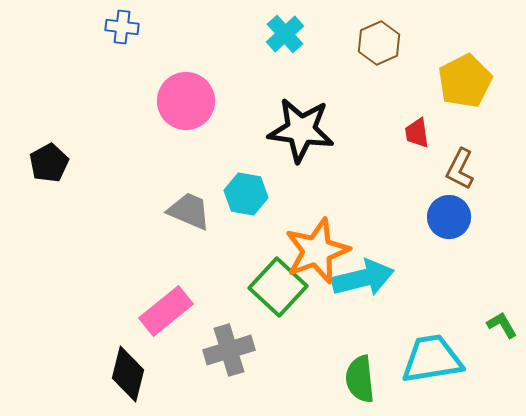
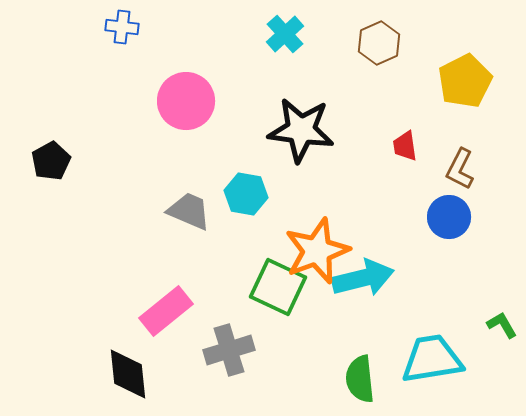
red trapezoid: moved 12 px left, 13 px down
black pentagon: moved 2 px right, 2 px up
green square: rotated 18 degrees counterclockwise
black diamond: rotated 20 degrees counterclockwise
